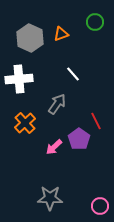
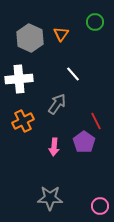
orange triangle: rotated 35 degrees counterclockwise
orange cross: moved 2 px left, 2 px up; rotated 15 degrees clockwise
purple pentagon: moved 5 px right, 3 px down
pink arrow: rotated 42 degrees counterclockwise
